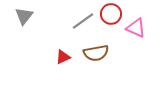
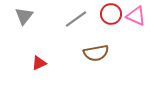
gray line: moved 7 px left, 2 px up
pink triangle: moved 12 px up
red triangle: moved 24 px left, 6 px down
